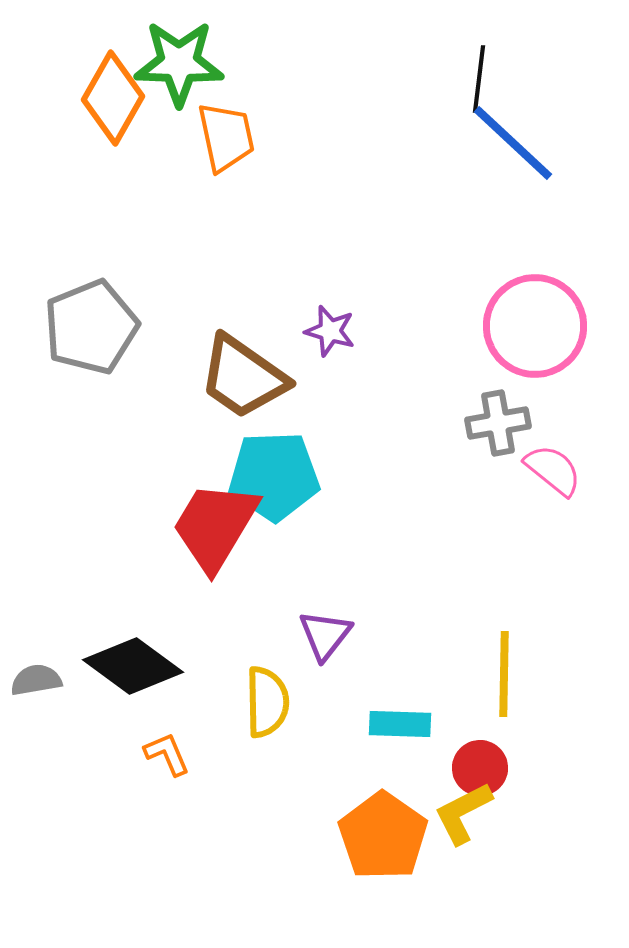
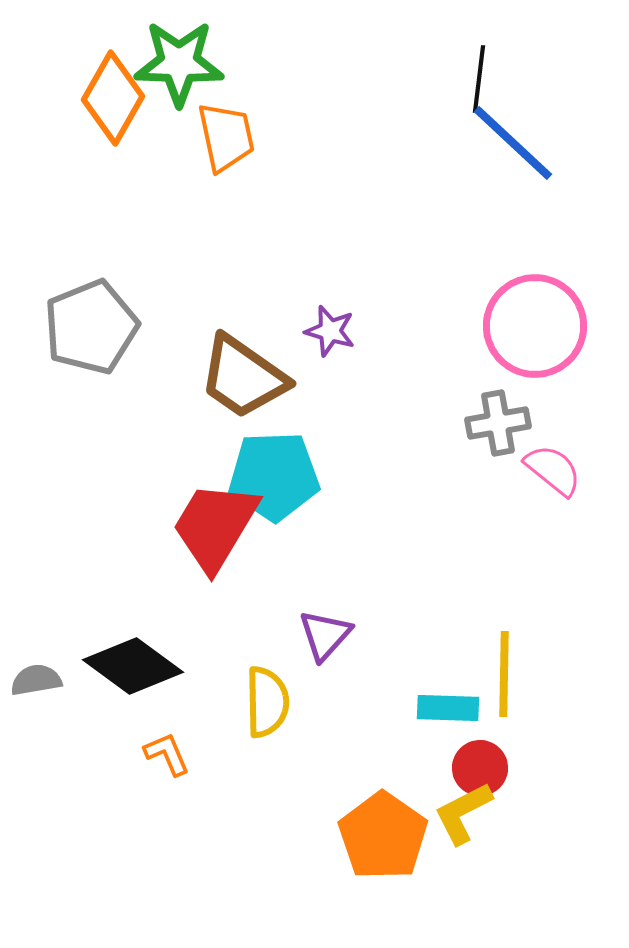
purple triangle: rotated 4 degrees clockwise
cyan rectangle: moved 48 px right, 16 px up
